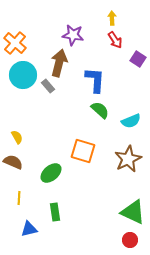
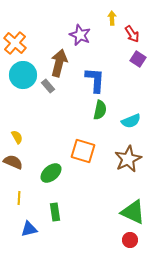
purple star: moved 7 px right; rotated 15 degrees clockwise
red arrow: moved 17 px right, 6 px up
green semicircle: rotated 60 degrees clockwise
